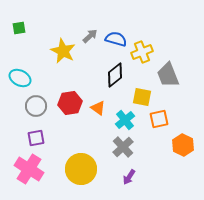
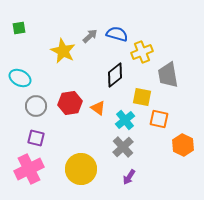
blue semicircle: moved 1 px right, 5 px up
gray trapezoid: rotated 12 degrees clockwise
orange square: rotated 24 degrees clockwise
purple square: rotated 24 degrees clockwise
pink cross: rotated 32 degrees clockwise
